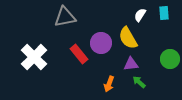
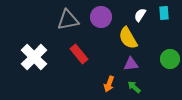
gray triangle: moved 3 px right, 3 px down
purple circle: moved 26 px up
green arrow: moved 5 px left, 5 px down
